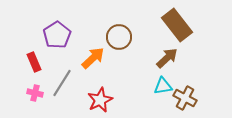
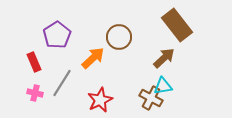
brown arrow: moved 3 px left
brown cross: moved 34 px left
